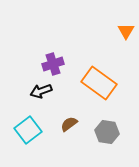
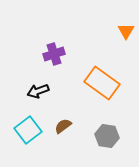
purple cross: moved 1 px right, 10 px up
orange rectangle: moved 3 px right
black arrow: moved 3 px left
brown semicircle: moved 6 px left, 2 px down
gray hexagon: moved 4 px down
